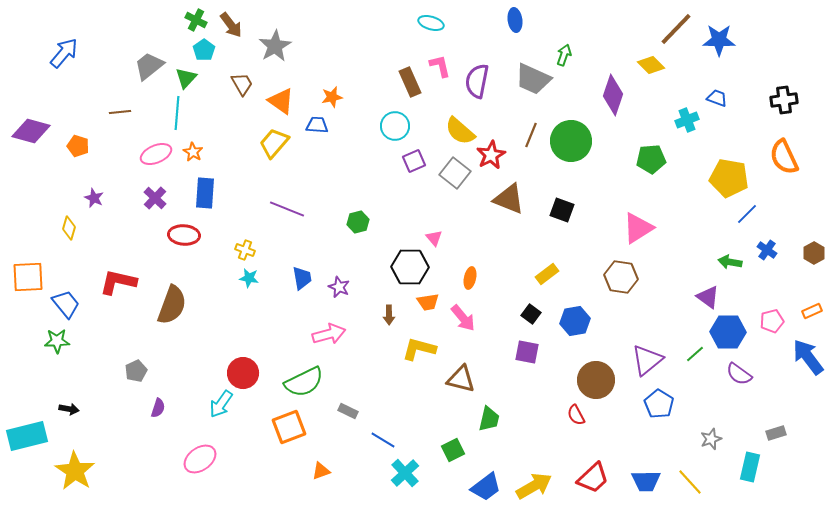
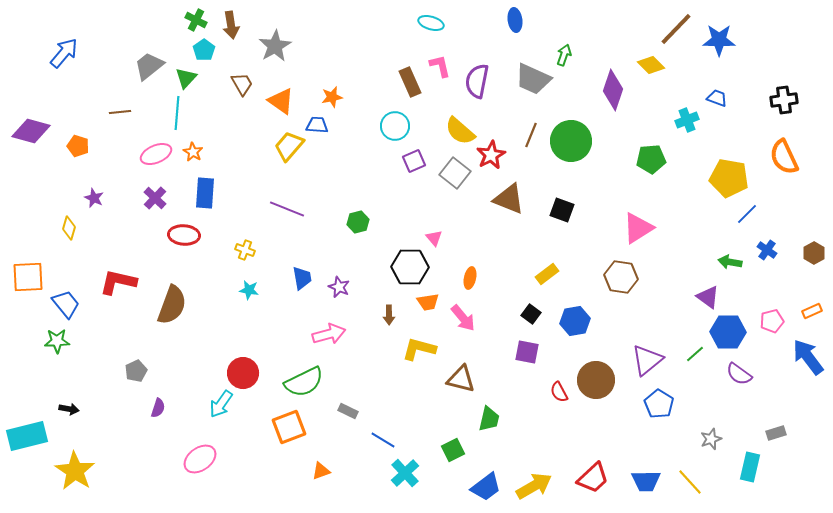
brown arrow at (231, 25): rotated 28 degrees clockwise
purple diamond at (613, 95): moved 5 px up
yellow trapezoid at (274, 143): moved 15 px right, 3 px down
cyan star at (249, 278): moved 12 px down
red semicircle at (576, 415): moved 17 px left, 23 px up
